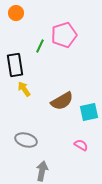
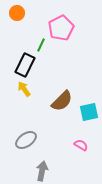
orange circle: moved 1 px right
pink pentagon: moved 3 px left, 7 px up; rotated 10 degrees counterclockwise
green line: moved 1 px right, 1 px up
black rectangle: moved 10 px right; rotated 35 degrees clockwise
brown semicircle: rotated 15 degrees counterclockwise
gray ellipse: rotated 50 degrees counterclockwise
